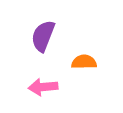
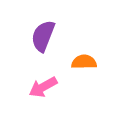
pink arrow: rotated 24 degrees counterclockwise
